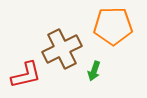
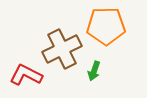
orange pentagon: moved 7 px left
red L-shape: rotated 140 degrees counterclockwise
